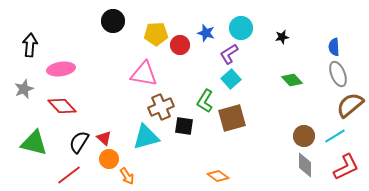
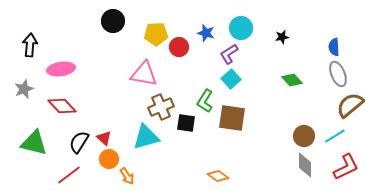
red circle: moved 1 px left, 2 px down
brown square: rotated 24 degrees clockwise
black square: moved 2 px right, 3 px up
